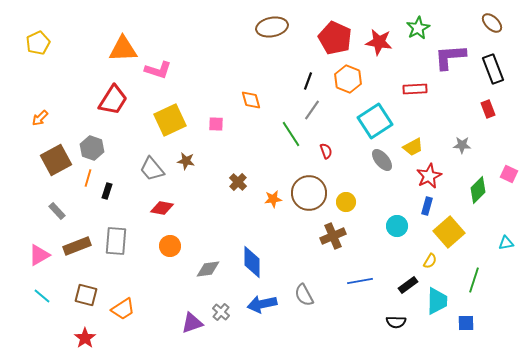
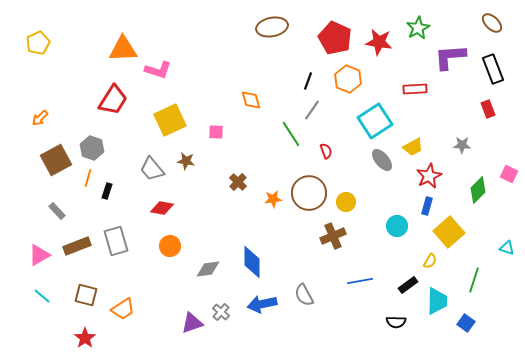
pink square at (216, 124): moved 8 px down
gray rectangle at (116, 241): rotated 20 degrees counterclockwise
cyan triangle at (506, 243): moved 1 px right, 5 px down; rotated 28 degrees clockwise
blue square at (466, 323): rotated 36 degrees clockwise
